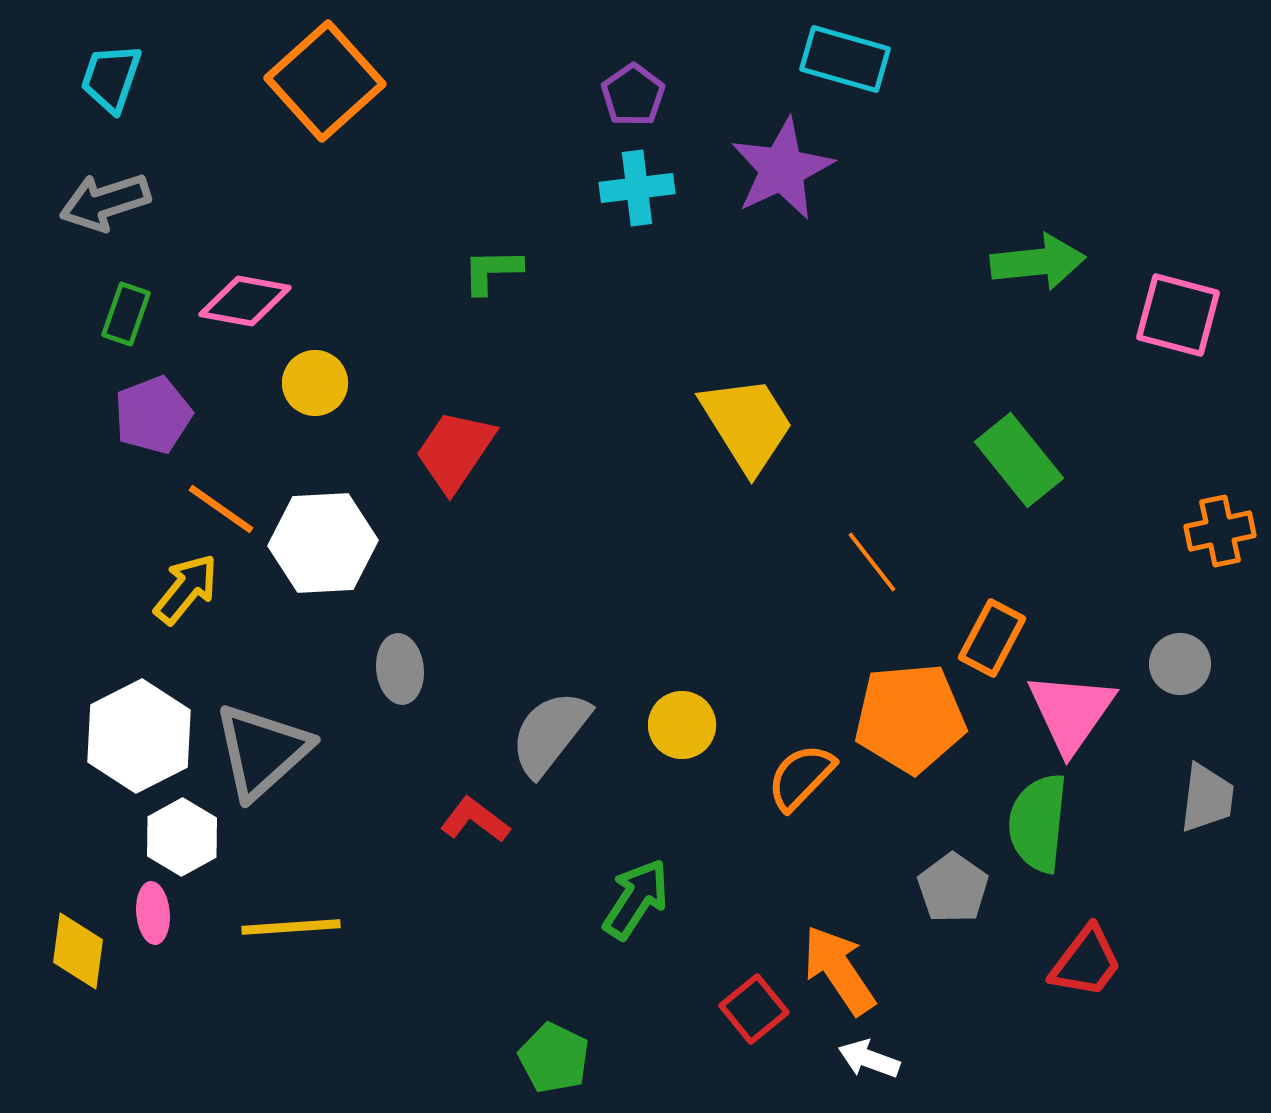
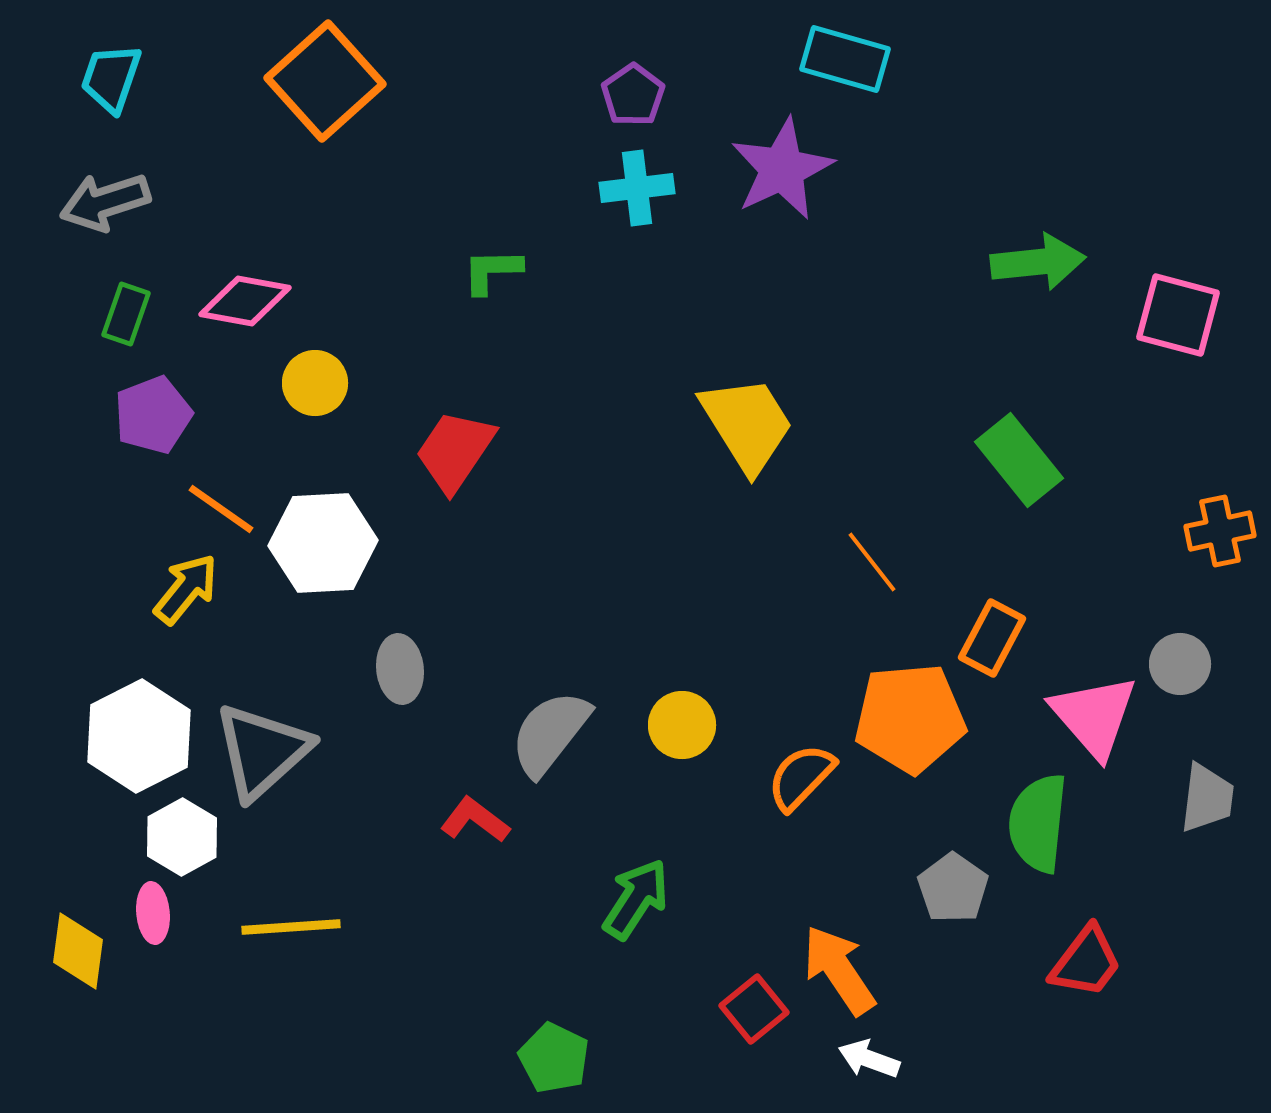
pink triangle at (1071, 712): moved 23 px right, 4 px down; rotated 16 degrees counterclockwise
